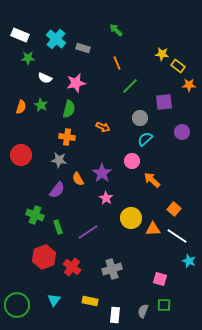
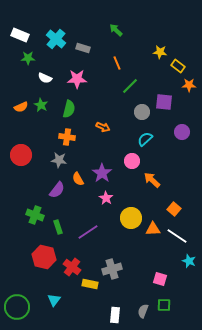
yellow star at (162, 54): moved 2 px left, 2 px up
pink star at (76, 83): moved 1 px right, 4 px up; rotated 12 degrees clockwise
purple square at (164, 102): rotated 12 degrees clockwise
orange semicircle at (21, 107): rotated 48 degrees clockwise
gray circle at (140, 118): moved 2 px right, 6 px up
red hexagon at (44, 257): rotated 25 degrees counterclockwise
yellow rectangle at (90, 301): moved 17 px up
green circle at (17, 305): moved 2 px down
